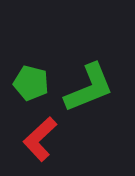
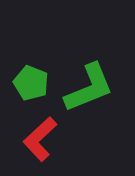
green pentagon: rotated 8 degrees clockwise
